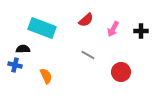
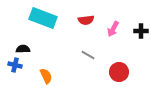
red semicircle: rotated 35 degrees clockwise
cyan rectangle: moved 1 px right, 10 px up
red circle: moved 2 px left
